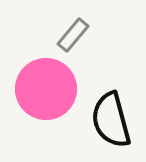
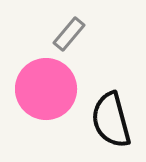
gray rectangle: moved 4 px left, 1 px up
